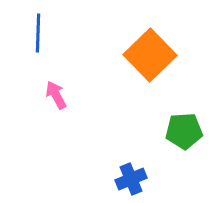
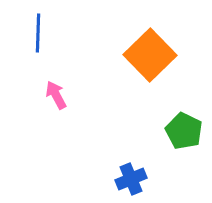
green pentagon: rotated 30 degrees clockwise
